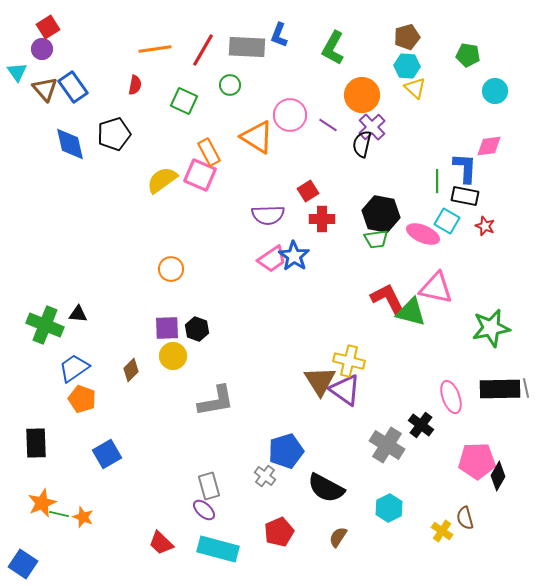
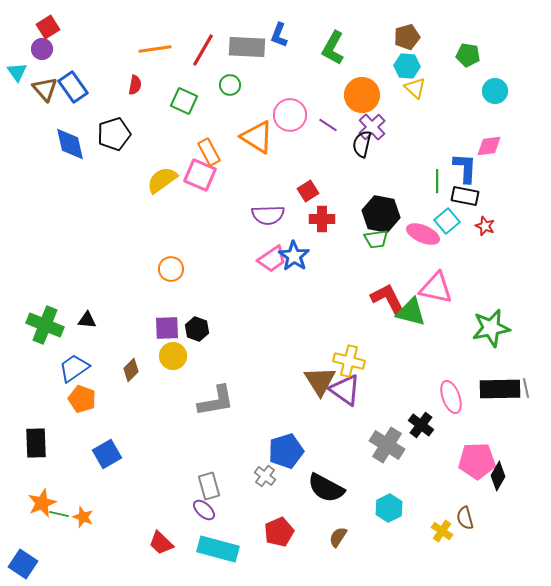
cyan square at (447, 221): rotated 20 degrees clockwise
black triangle at (78, 314): moved 9 px right, 6 px down
